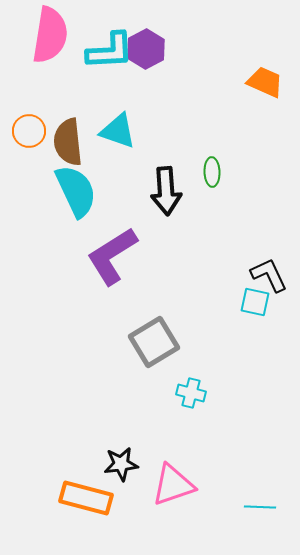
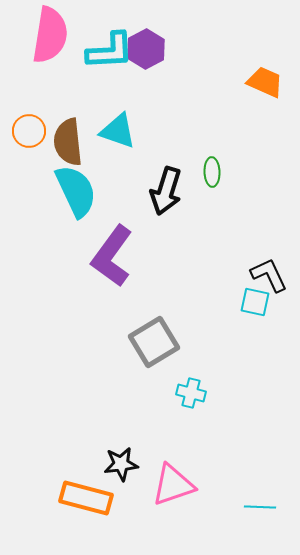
black arrow: rotated 21 degrees clockwise
purple L-shape: rotated 22 degrees counterclockwise
